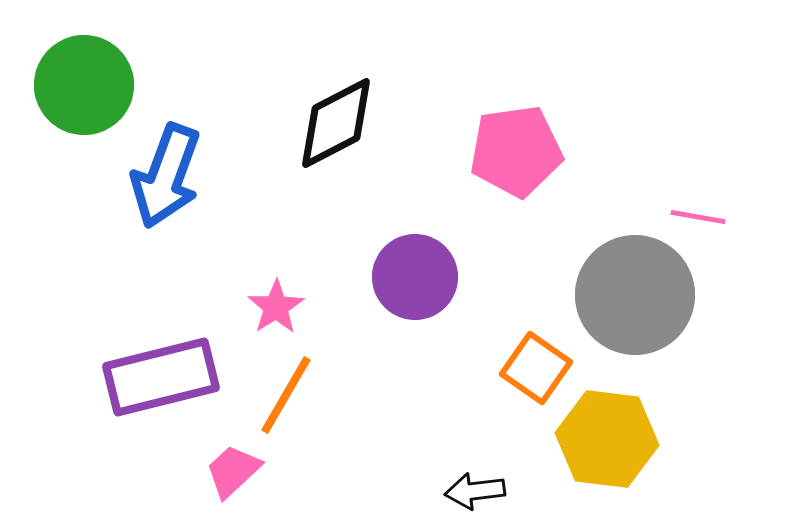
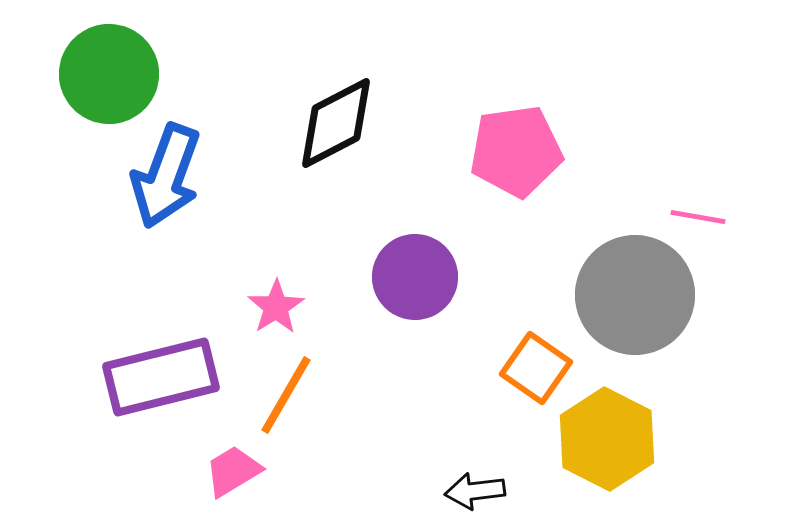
green circle: moved 25 px right, 11 px up
yellow hexagon: rotated 20 degrees clockwise
pink trapezoid: rotated 12 degrees clockwise
